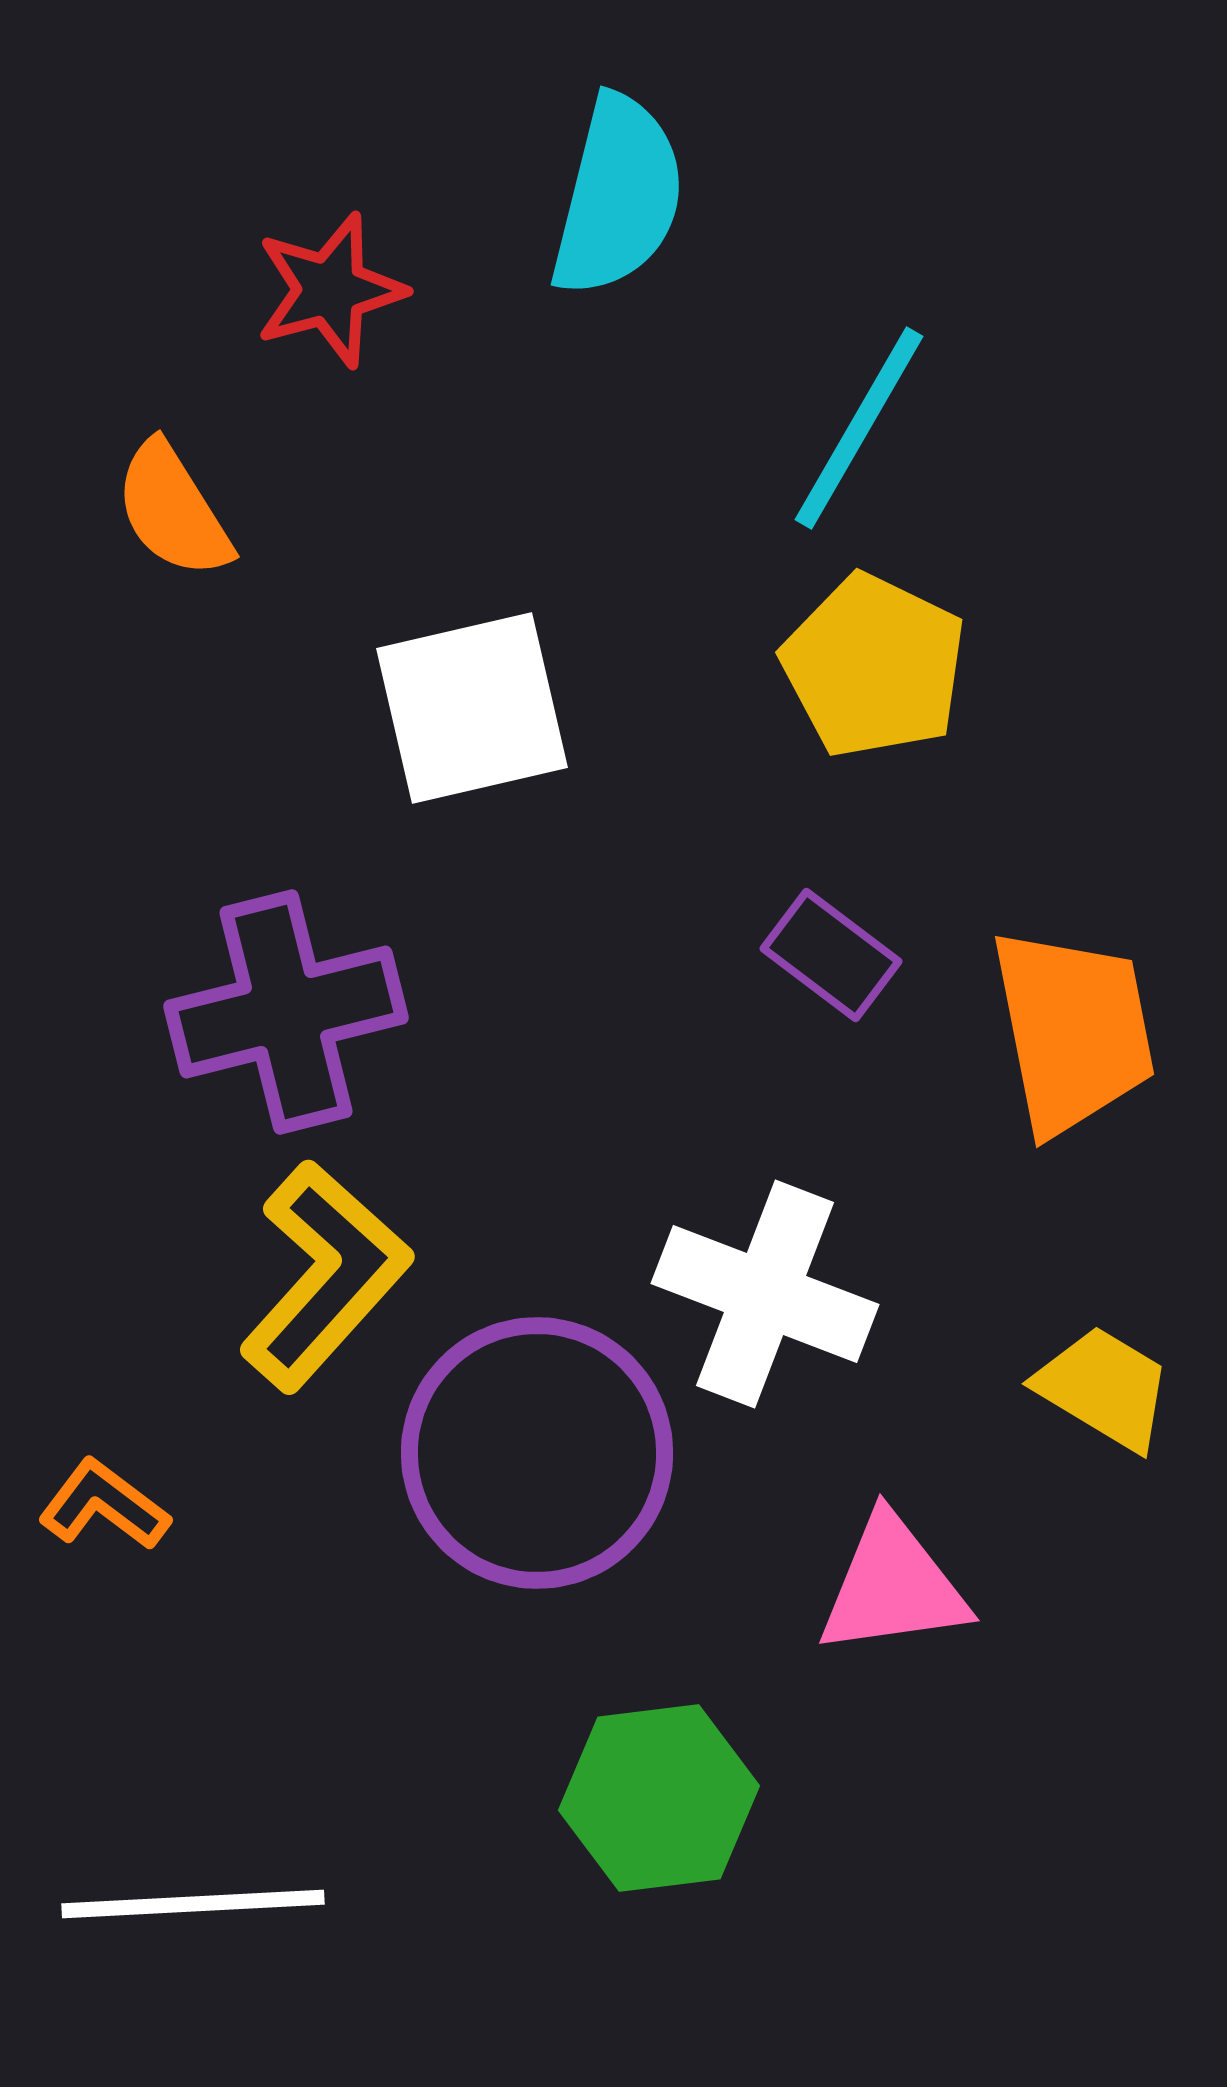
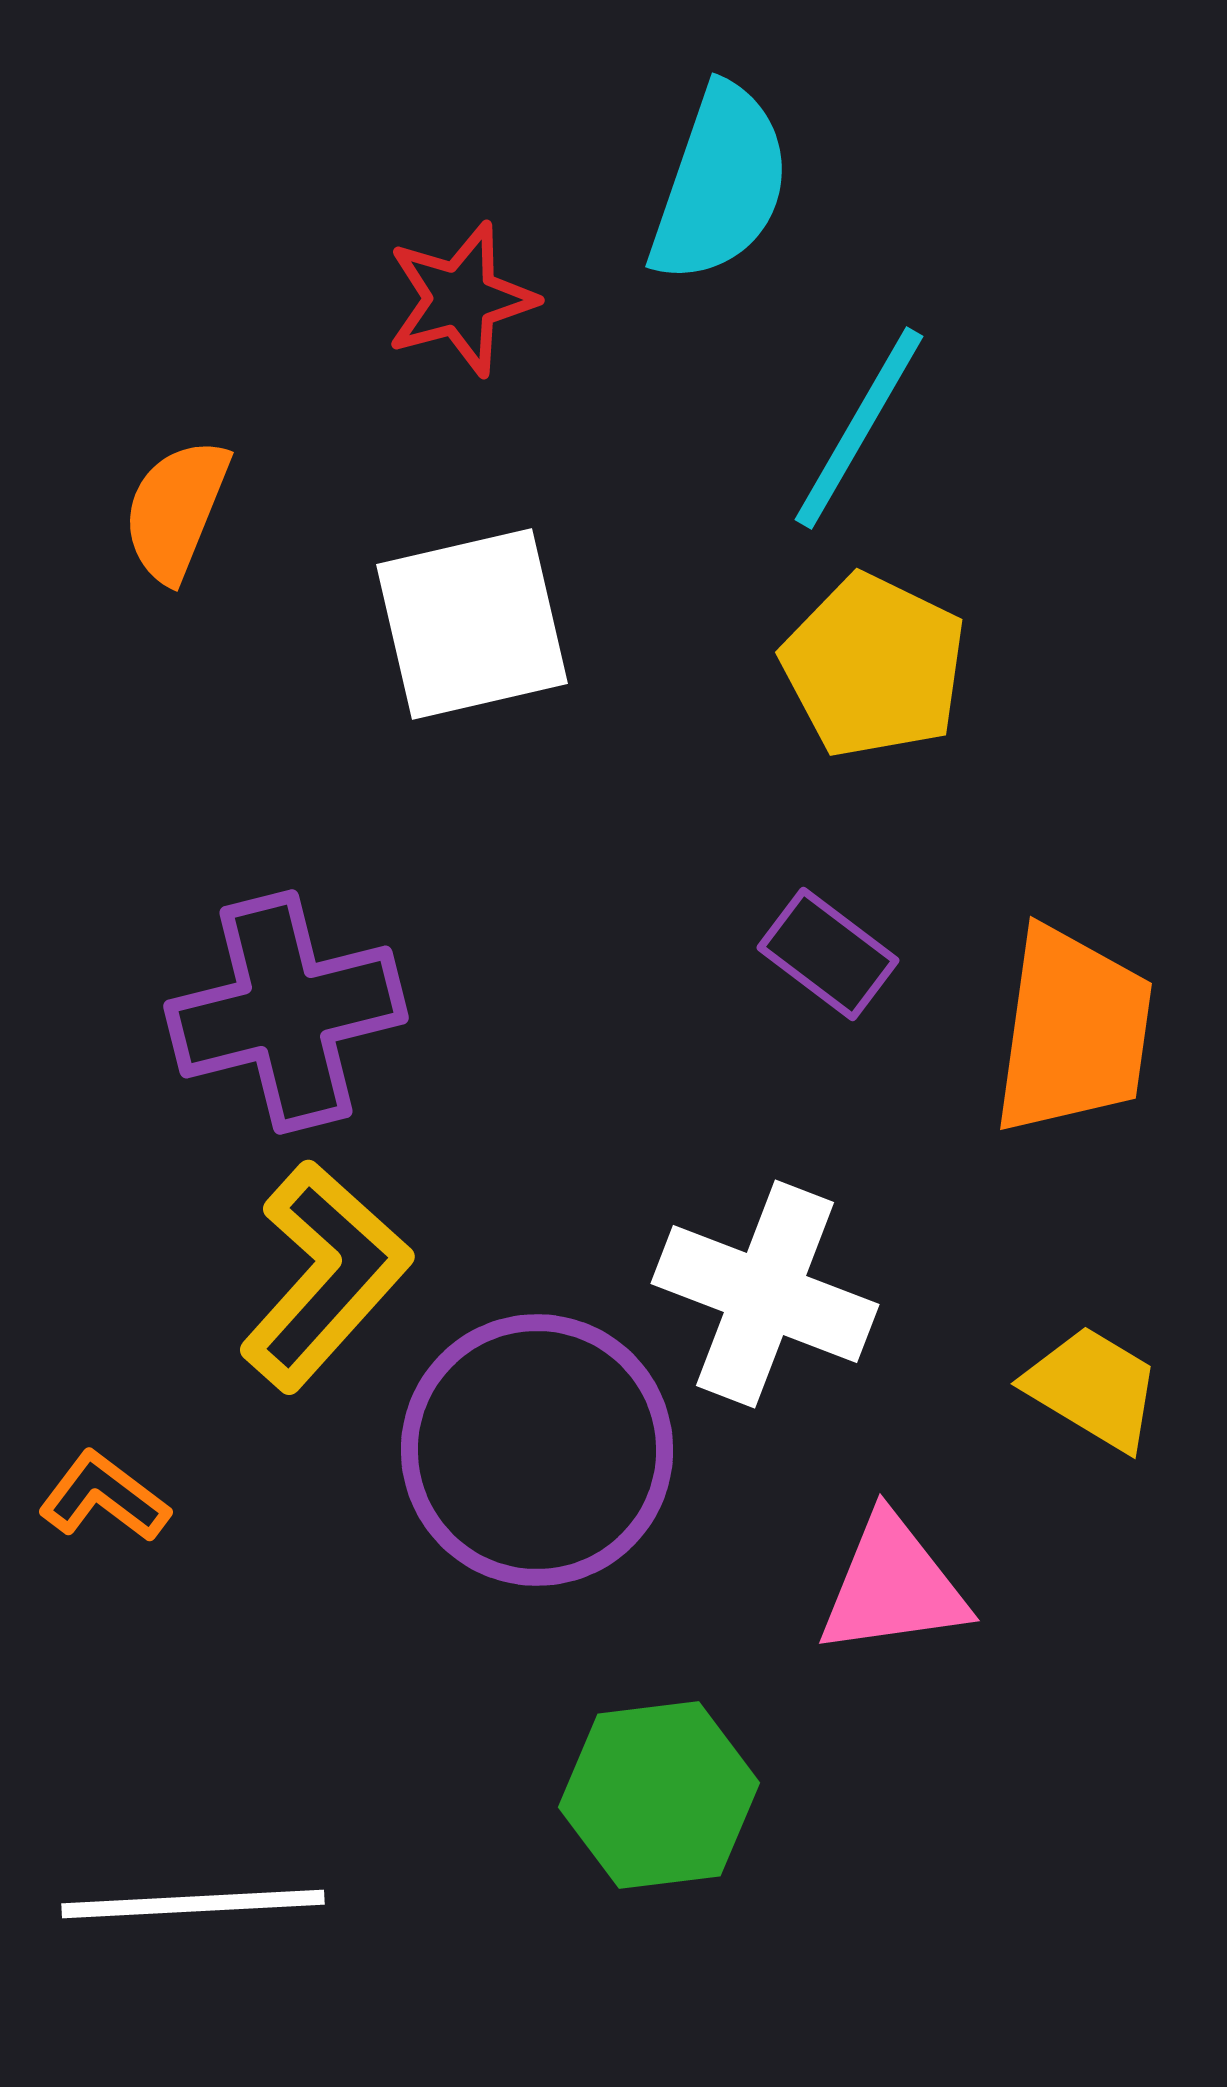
cyan semicircle: moved 102 px right, 12 px up; rotated 5 degrees clockwise
red star: moved 131 px right, 9 px down
orange semicircle: moved 3 px right; rotated 54 degrees clockwise
white square: moved 84 px up
purple rectangle: moved 3 px left, 1 px up
orange trapezoid: rotated 19 degrees clockwise
yellow trapezoid: moved 11 px left
purple circle: moved 3 px up
orange L-shape: moved 8 px up
green hexagon: moved 3 px up
